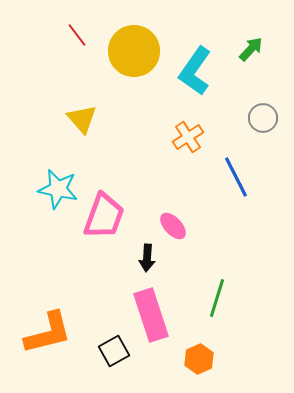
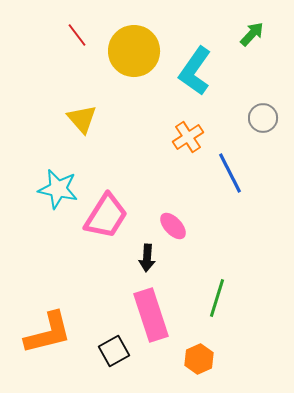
green arrow: moved 1 px right, 15 px up
blue line: moved 6 px left, 4 px up
pink trapezoid: moved 2 px right; rotated 12 degrees clockwise
